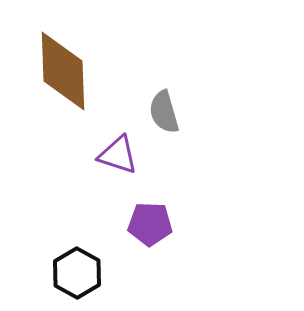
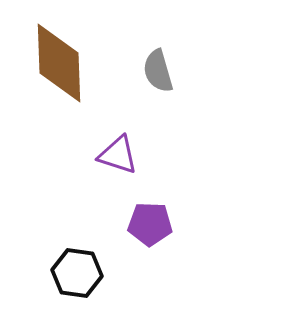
brown diamond: moved 4 px left, 8 px up
gray semicircle: moved 6 px left, 41 px up
black hexagon: rotated 21 degrees counterclockwise
